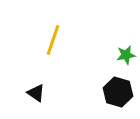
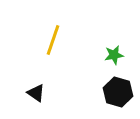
green star: moved 12 px left
